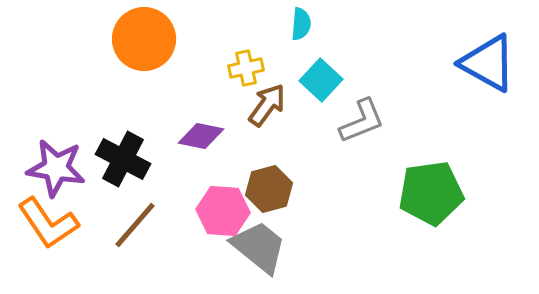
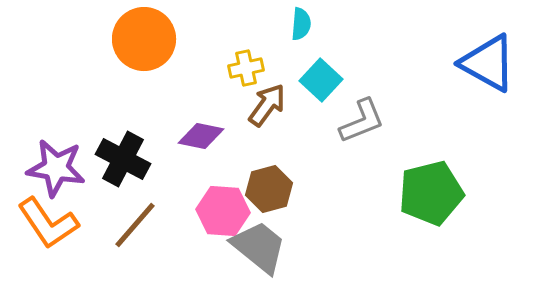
green pentagon: rotated 6 degrees counterclockwise
